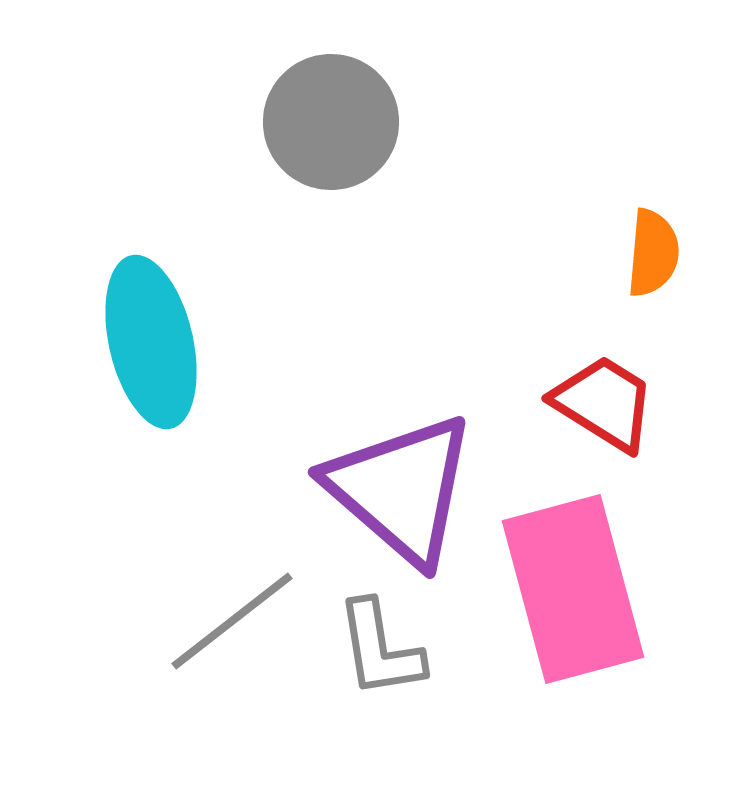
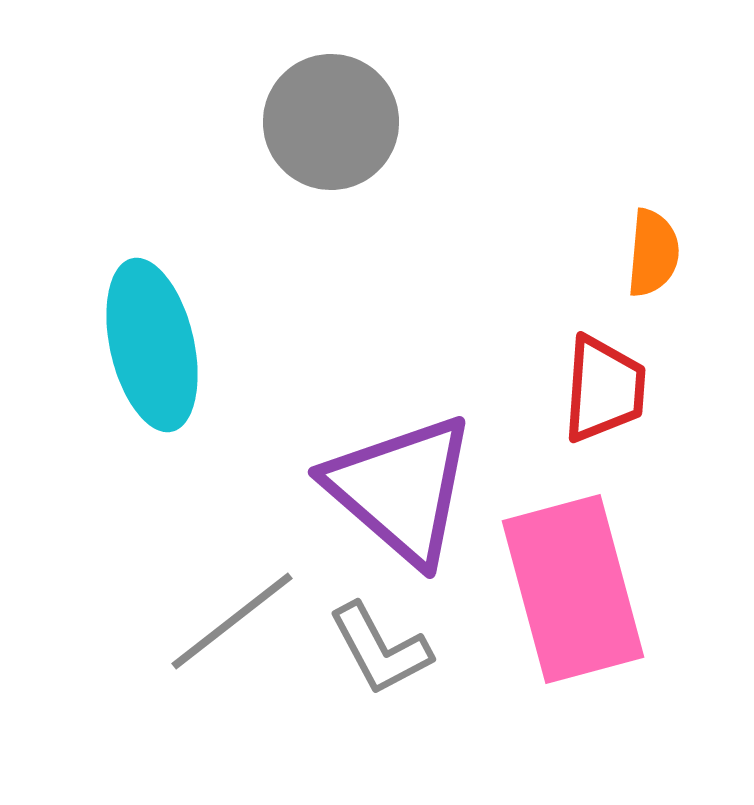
cyan ellipse: moved 1 px right, 3 px down
red trapezoid: moved 14 px up; rotated 62 degrees clockwise
gray L-shape: rotated 19 degrees counterclockwise
